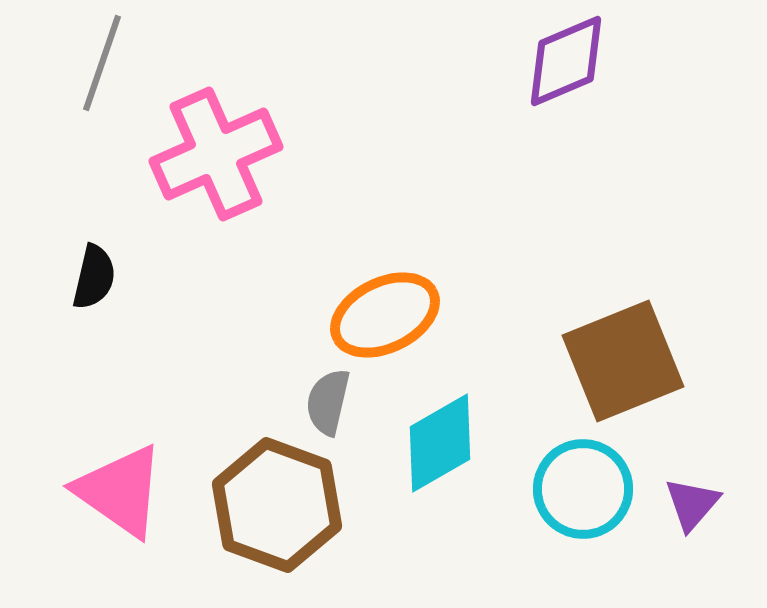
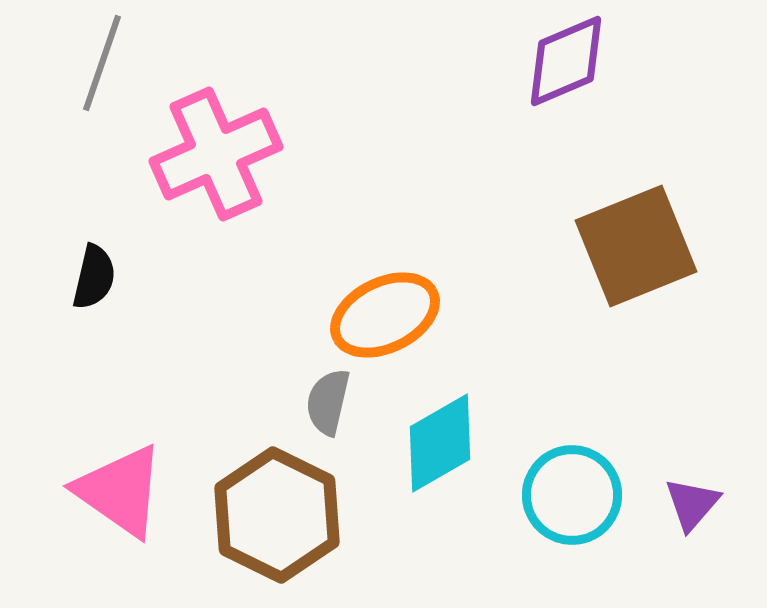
brown square: moved 13 px right, 115 px up
cyan circle: moved 11 px left, 6 px down
brown hexagon: moved 10 px down; rotated 6 degrees clockwise
